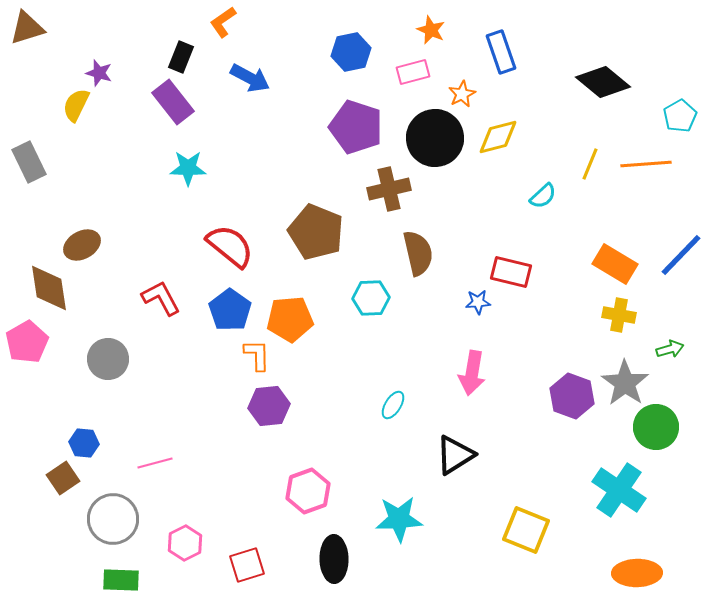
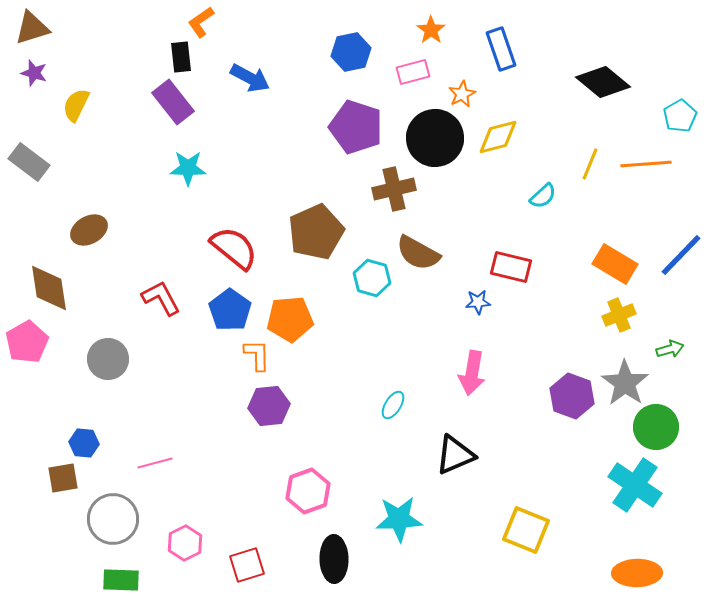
orange L-shape at (223, 22): moved 22 px left
brown triangle at (27, 28): moved 5 px right
orange star at (431, 30): rotated 12 degrees clockwise
blue rectangle at (501, 52): moved 3 px up
black rectangle at (181, 57): rotated 28 degrees counterclockwise
purple star at (99, 73): moved 65 px left
gray rectangle at (29, 162): rotated 27 degrees counterclockwise
brown cross at (389, 189): moved 5 px right
brown pentagon at (316, 232): rotated 26 degrees clockwise
brown ellipse at (82, 245): moved 7 px right, 15 px up
red semicircle at (230, 246): moved 4 px right, 2 px down
brown semicircle at (418, 253): rotated 132 degrees clockwise
red rectangle at (511, 272): moved 5 px up
cyan hexagon at (371, 298): moved 1 px right, 20 px up; rotated 18 degrees clockwise
yellow cross at (619, 315): rotated 32 degrees counterclockwise
black triangle at (455, 455): rotated 9 degrees clockwise
brown square at (63, 478): rotated 24 degrees clockwise
cyan cross at (619, 490): moved 16 px right, 5 px up
